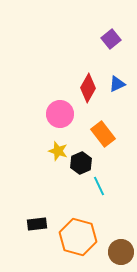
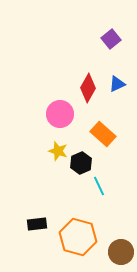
orange rectangle: rotated 10 degrees counterclockwise
